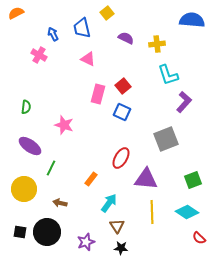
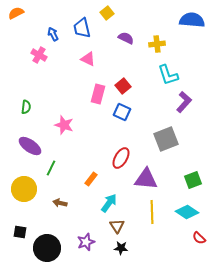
black circle: moved 16 px down
